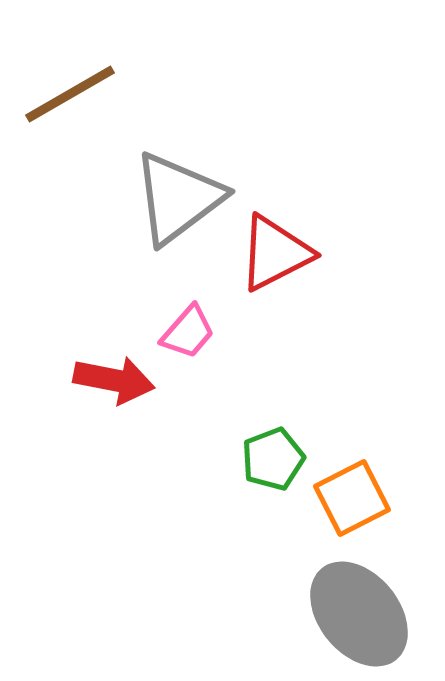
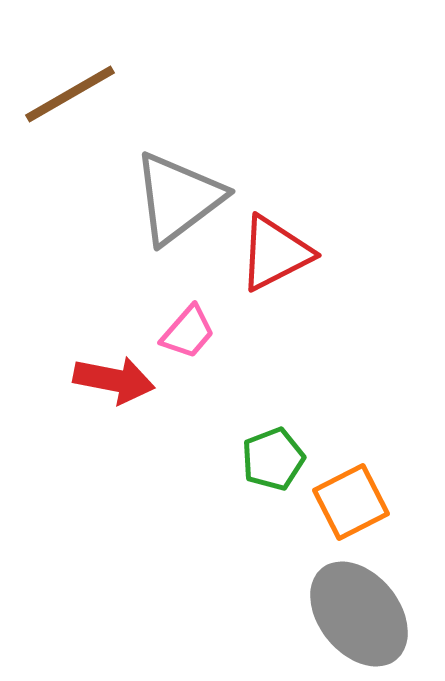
orange square: moved 1 px left, 4 px down
